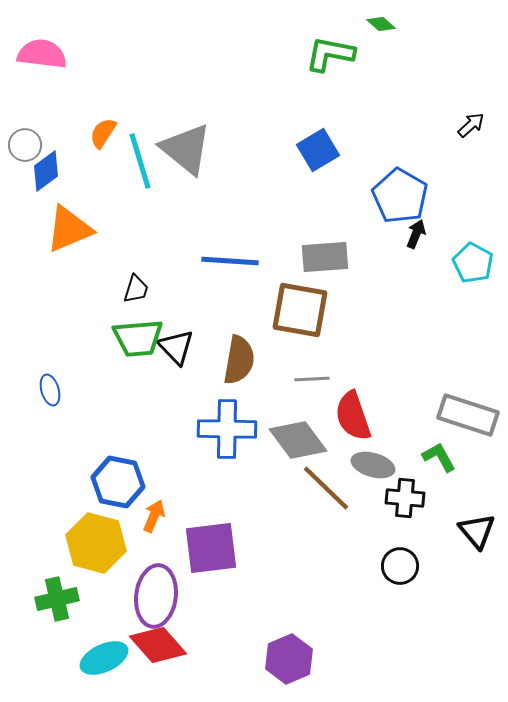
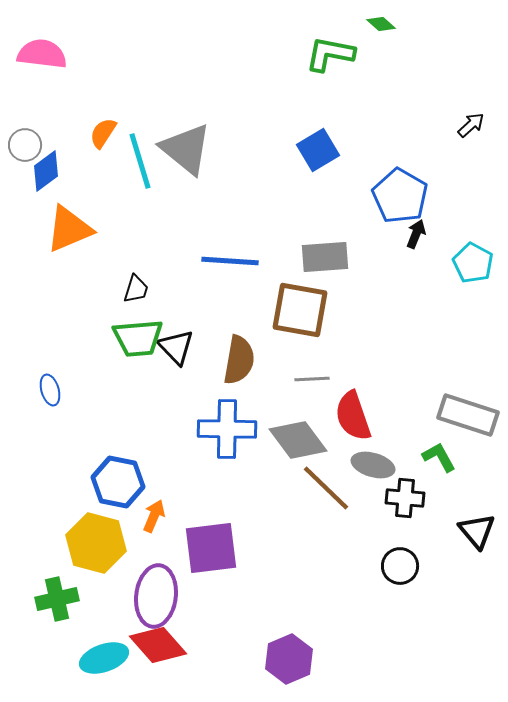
cyan ellipse at (104, 658): rotated 6 degrees clockwise
